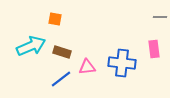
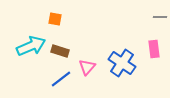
brown rectangle: moved 2 px left, 1 px up
blue cross: rotated 28 degrees clockwise
pink triangle: rotated 42 degrees counterclockwise
